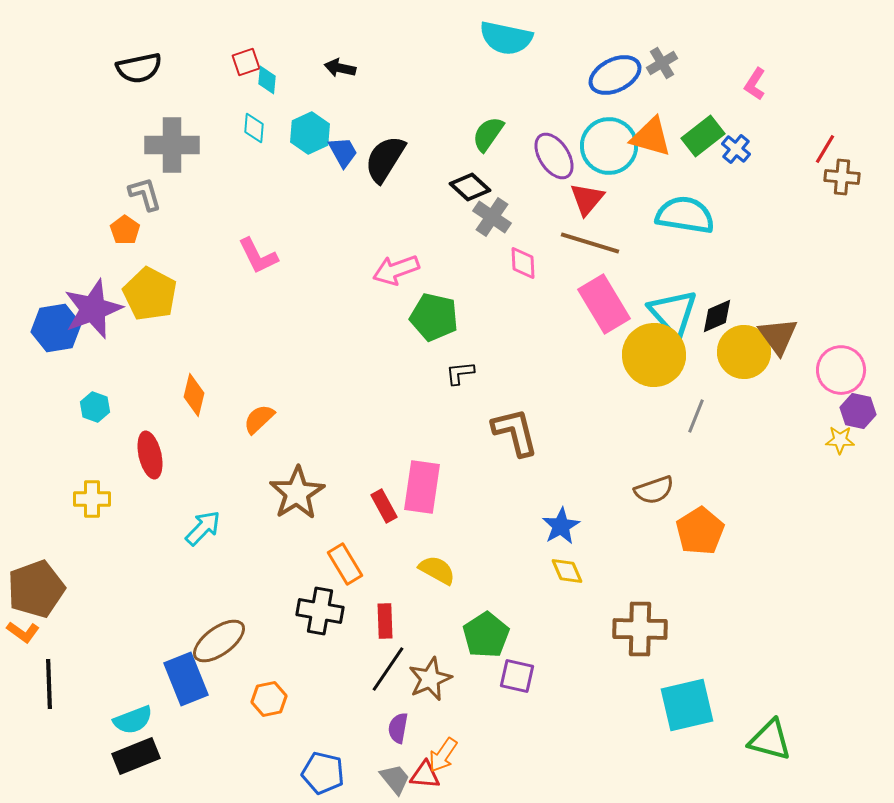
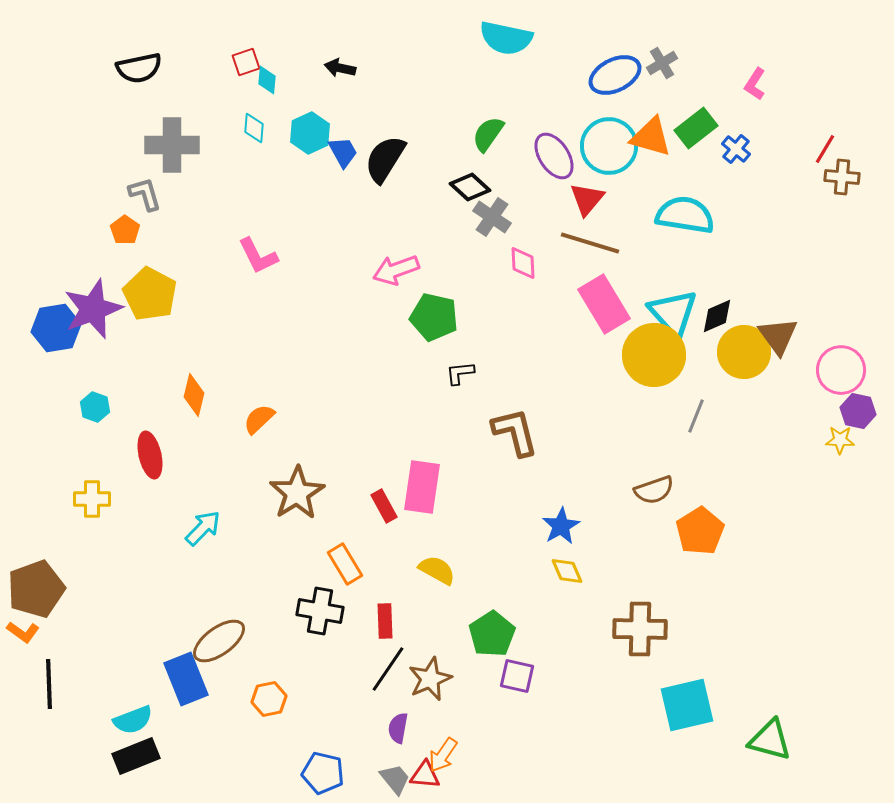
green rectangle at (703, 136): moved 7 px left, 8 px up
green pentagon at (486, 635): moved 6 px right, 1 px up
